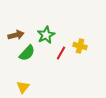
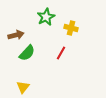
green star: moved 18 px up
yellow cross: moved 9 px left, 18 px up
